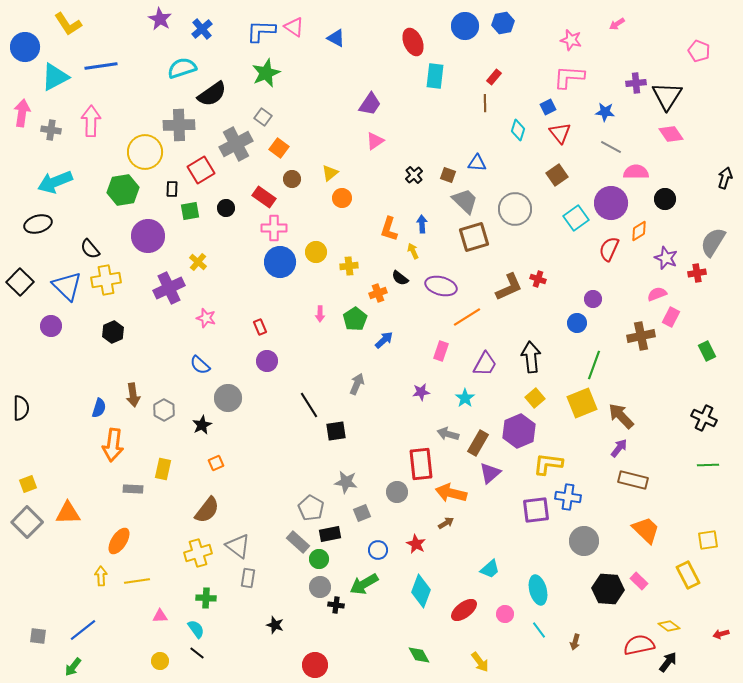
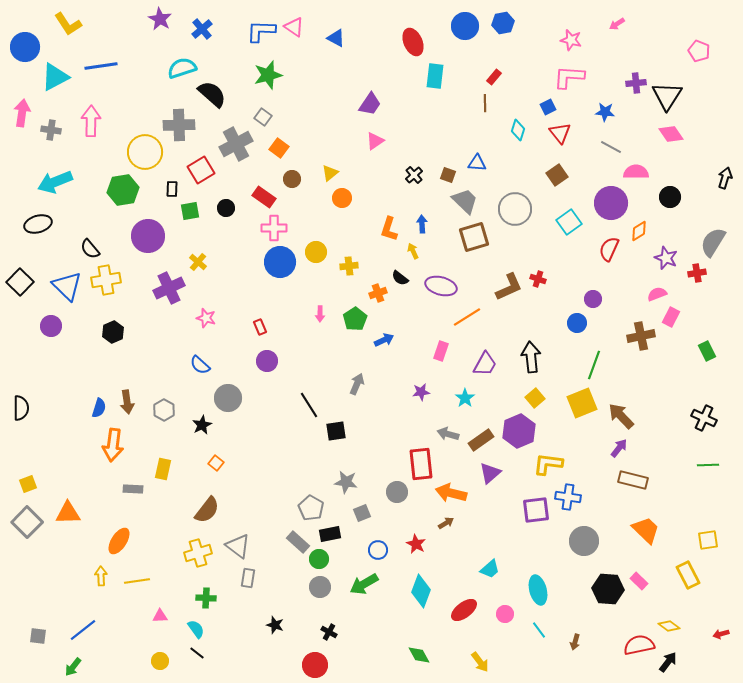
green star at (266, 73): moved 2 px right, 2 px down; rotated 8 degrees clockwise
black semicircle at (212, 94): rotated 104 degrees counterclockwise
black circle at (665, 199): moved 5 px right, 2 px up
cyan square at (576, 218): moved 7 px left, 4 px down
blue arrow at (384, 340): rotated 18 degrees clockwise
brown arrow at (133, 395): moved 6 px left, 7 px down
brown rectangle at (478, 443): moved 3 px right, 3 px up; rotated 25 degrees clockwise
orange square at (216, 463): rotated 28 degrees counterclockwise
black cross at (336, 605): moved 7 px left, 27 px down; rotated 21 degrees clockwise
